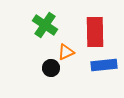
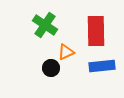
red rectangle: moved 1 px right, 1 px up
blue rectangle: moved 2 px left, 1 px down
